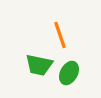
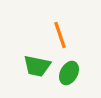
green trapezoid: moved 2 px left, 1 px down
